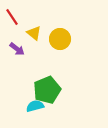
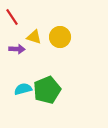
yellow triangle: moved 4 px down; rotated 21 degrees counterclockwise
yellow circle: moved 2 px up
purple arrow: rotated 35 degrees counterclockwise
cyan semicircle: moved 12 px left, 17 px up
